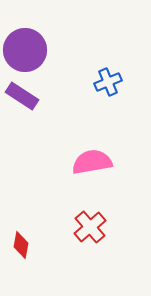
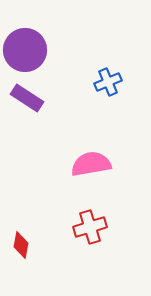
purple rectangle: moved 5 px right, 2 px down
pink semicircle: moved 1 px left, 2 px down
red cross: rotated 24 degrees clockwise
